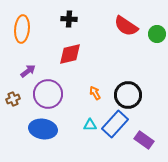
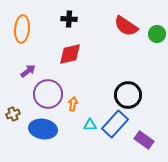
orange arrow: moved 22 px left, 11 px down; rotated 40 degrees clockwise
brown cross: moved 15 px down
